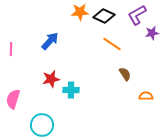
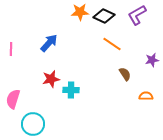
purple star: moved 27 px down
blue arrow: moved 1 px left, 2 px down
cyan circle: moved 9 px left, 1 px up
